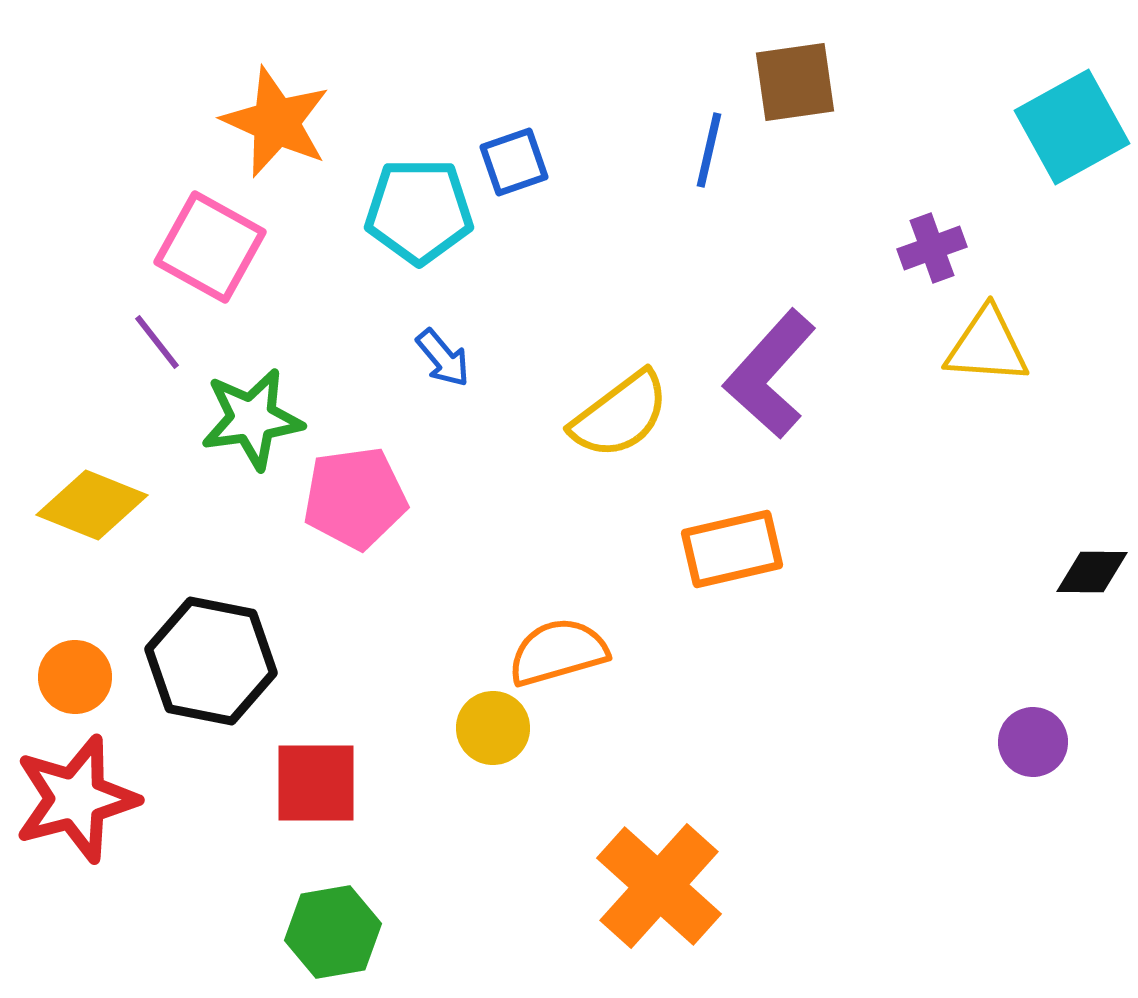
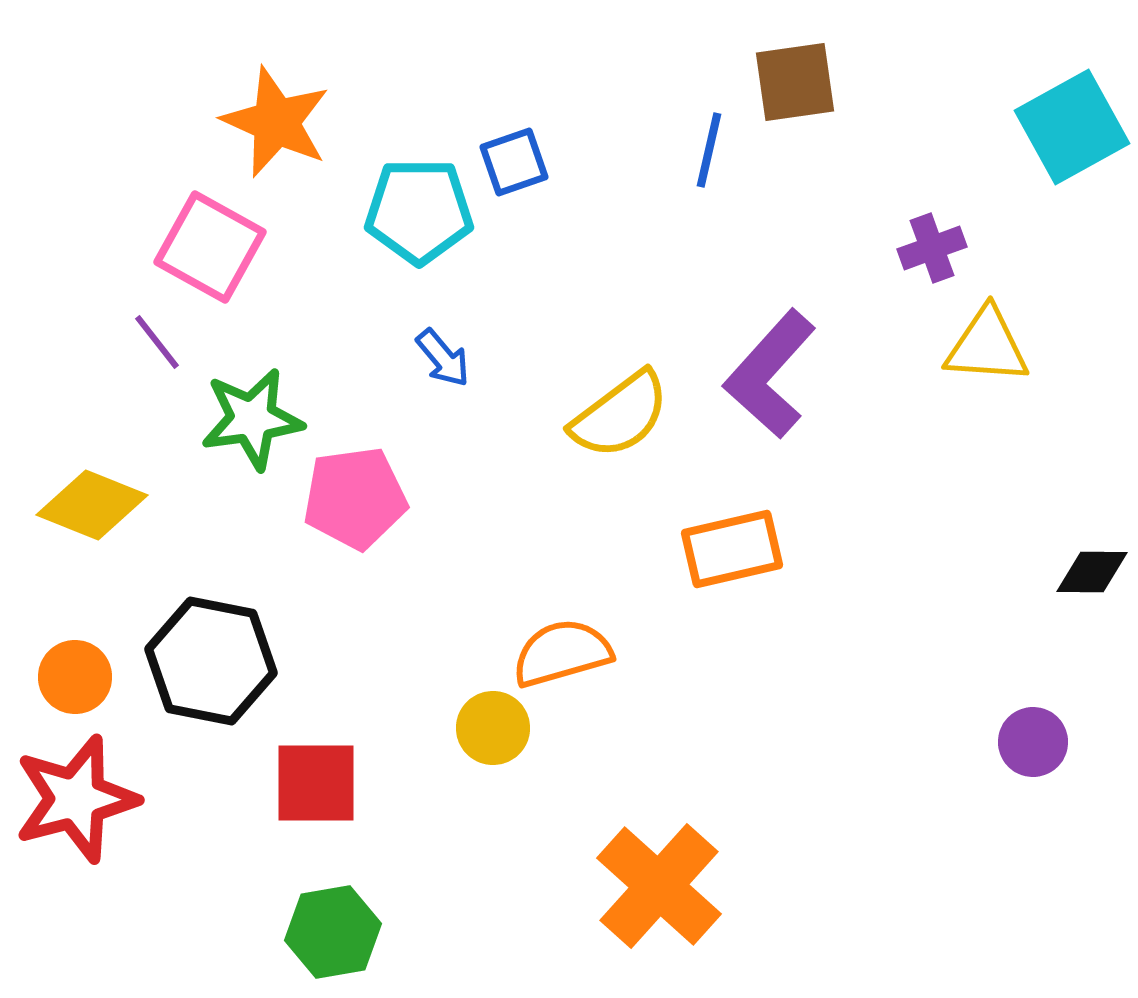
orange semicircle: moved 4 px right, 1 px down
